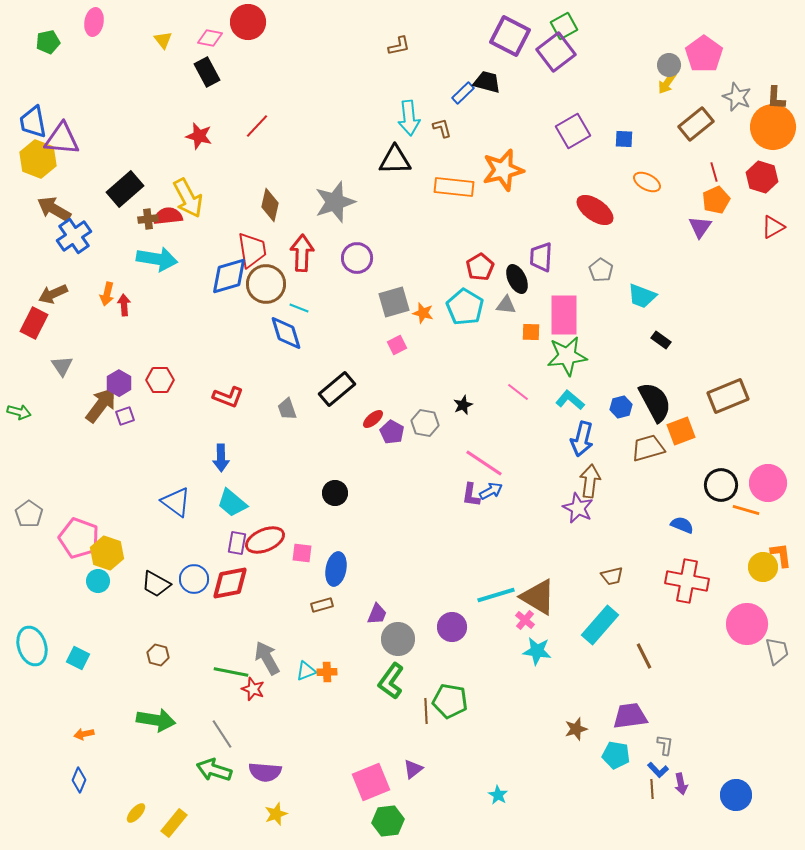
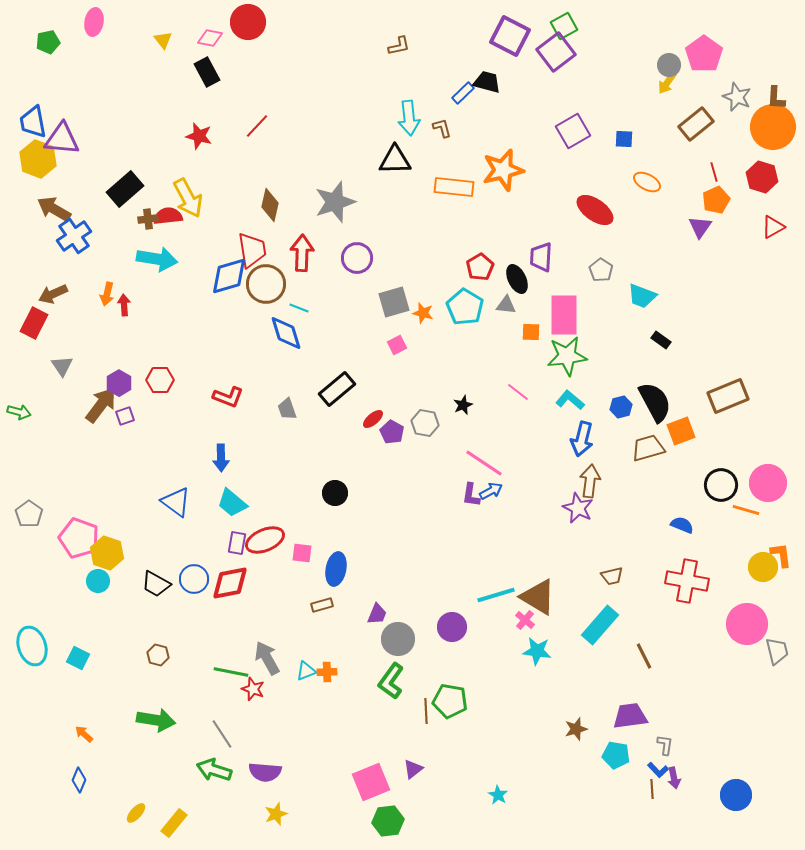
orange arrow at (84, 734): rotated 54 degrees clockwise
purple arrow at (681, 784): moved 7 px left, 6 px up
